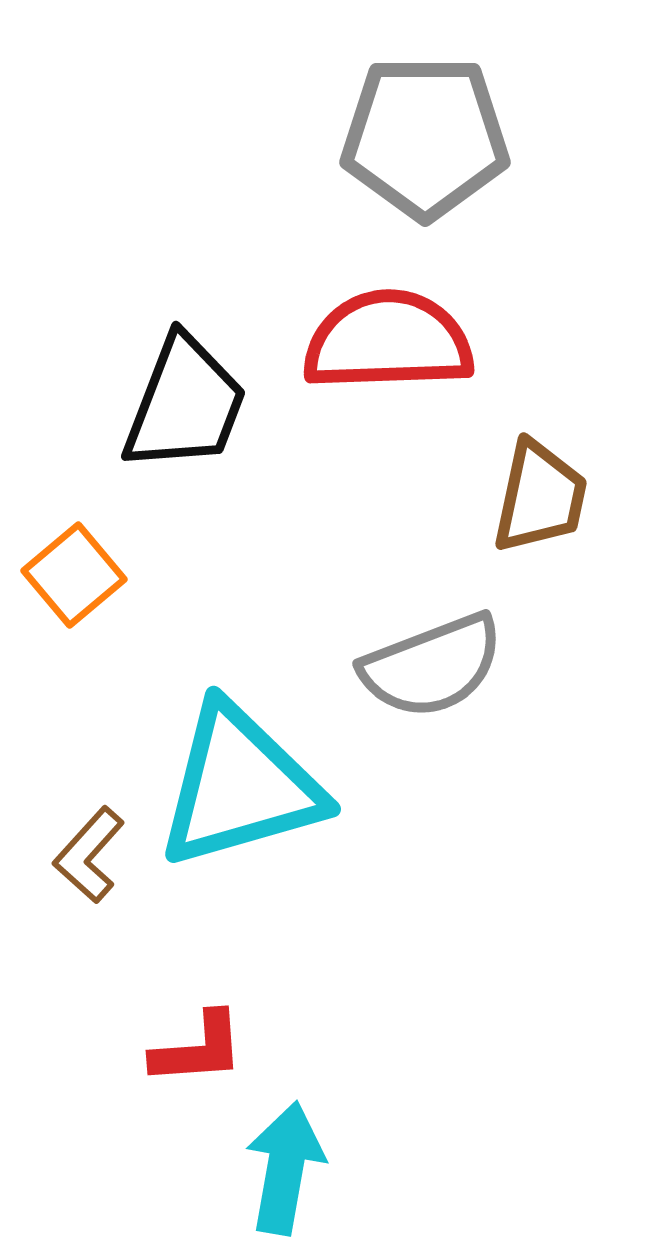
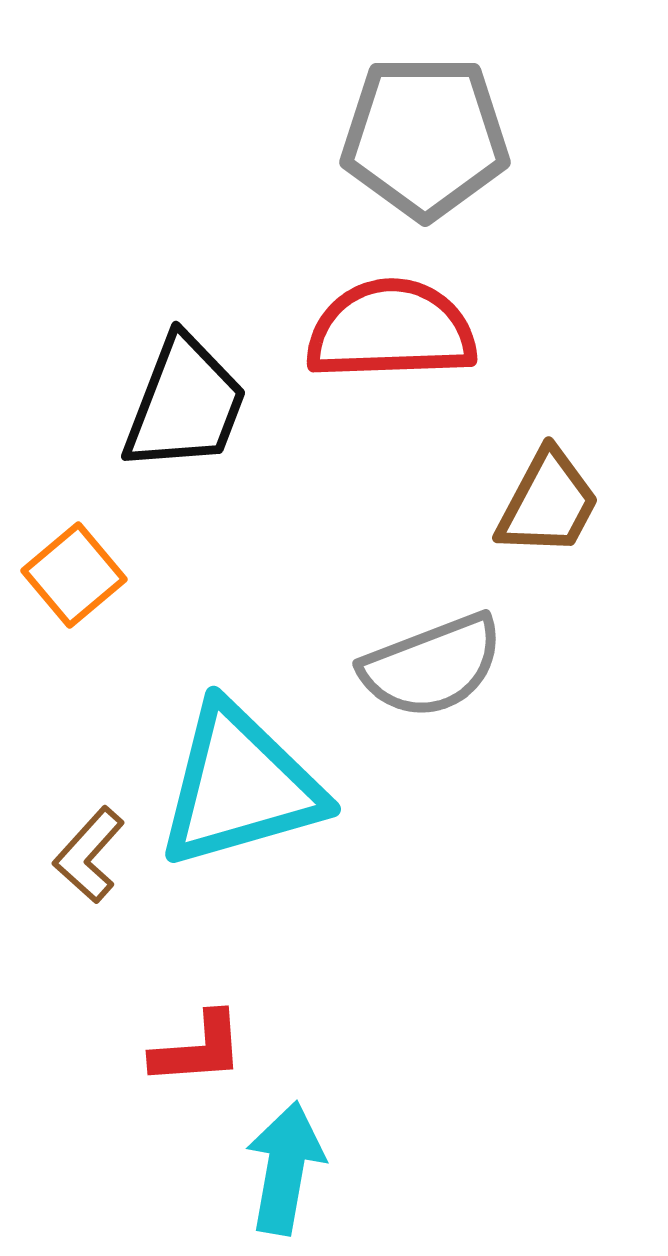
red semicircle: moved 3 px right, 11 px up
brown trapezoid: moved 8 px right, 6 px down; rotated 16 degrees clockwise
